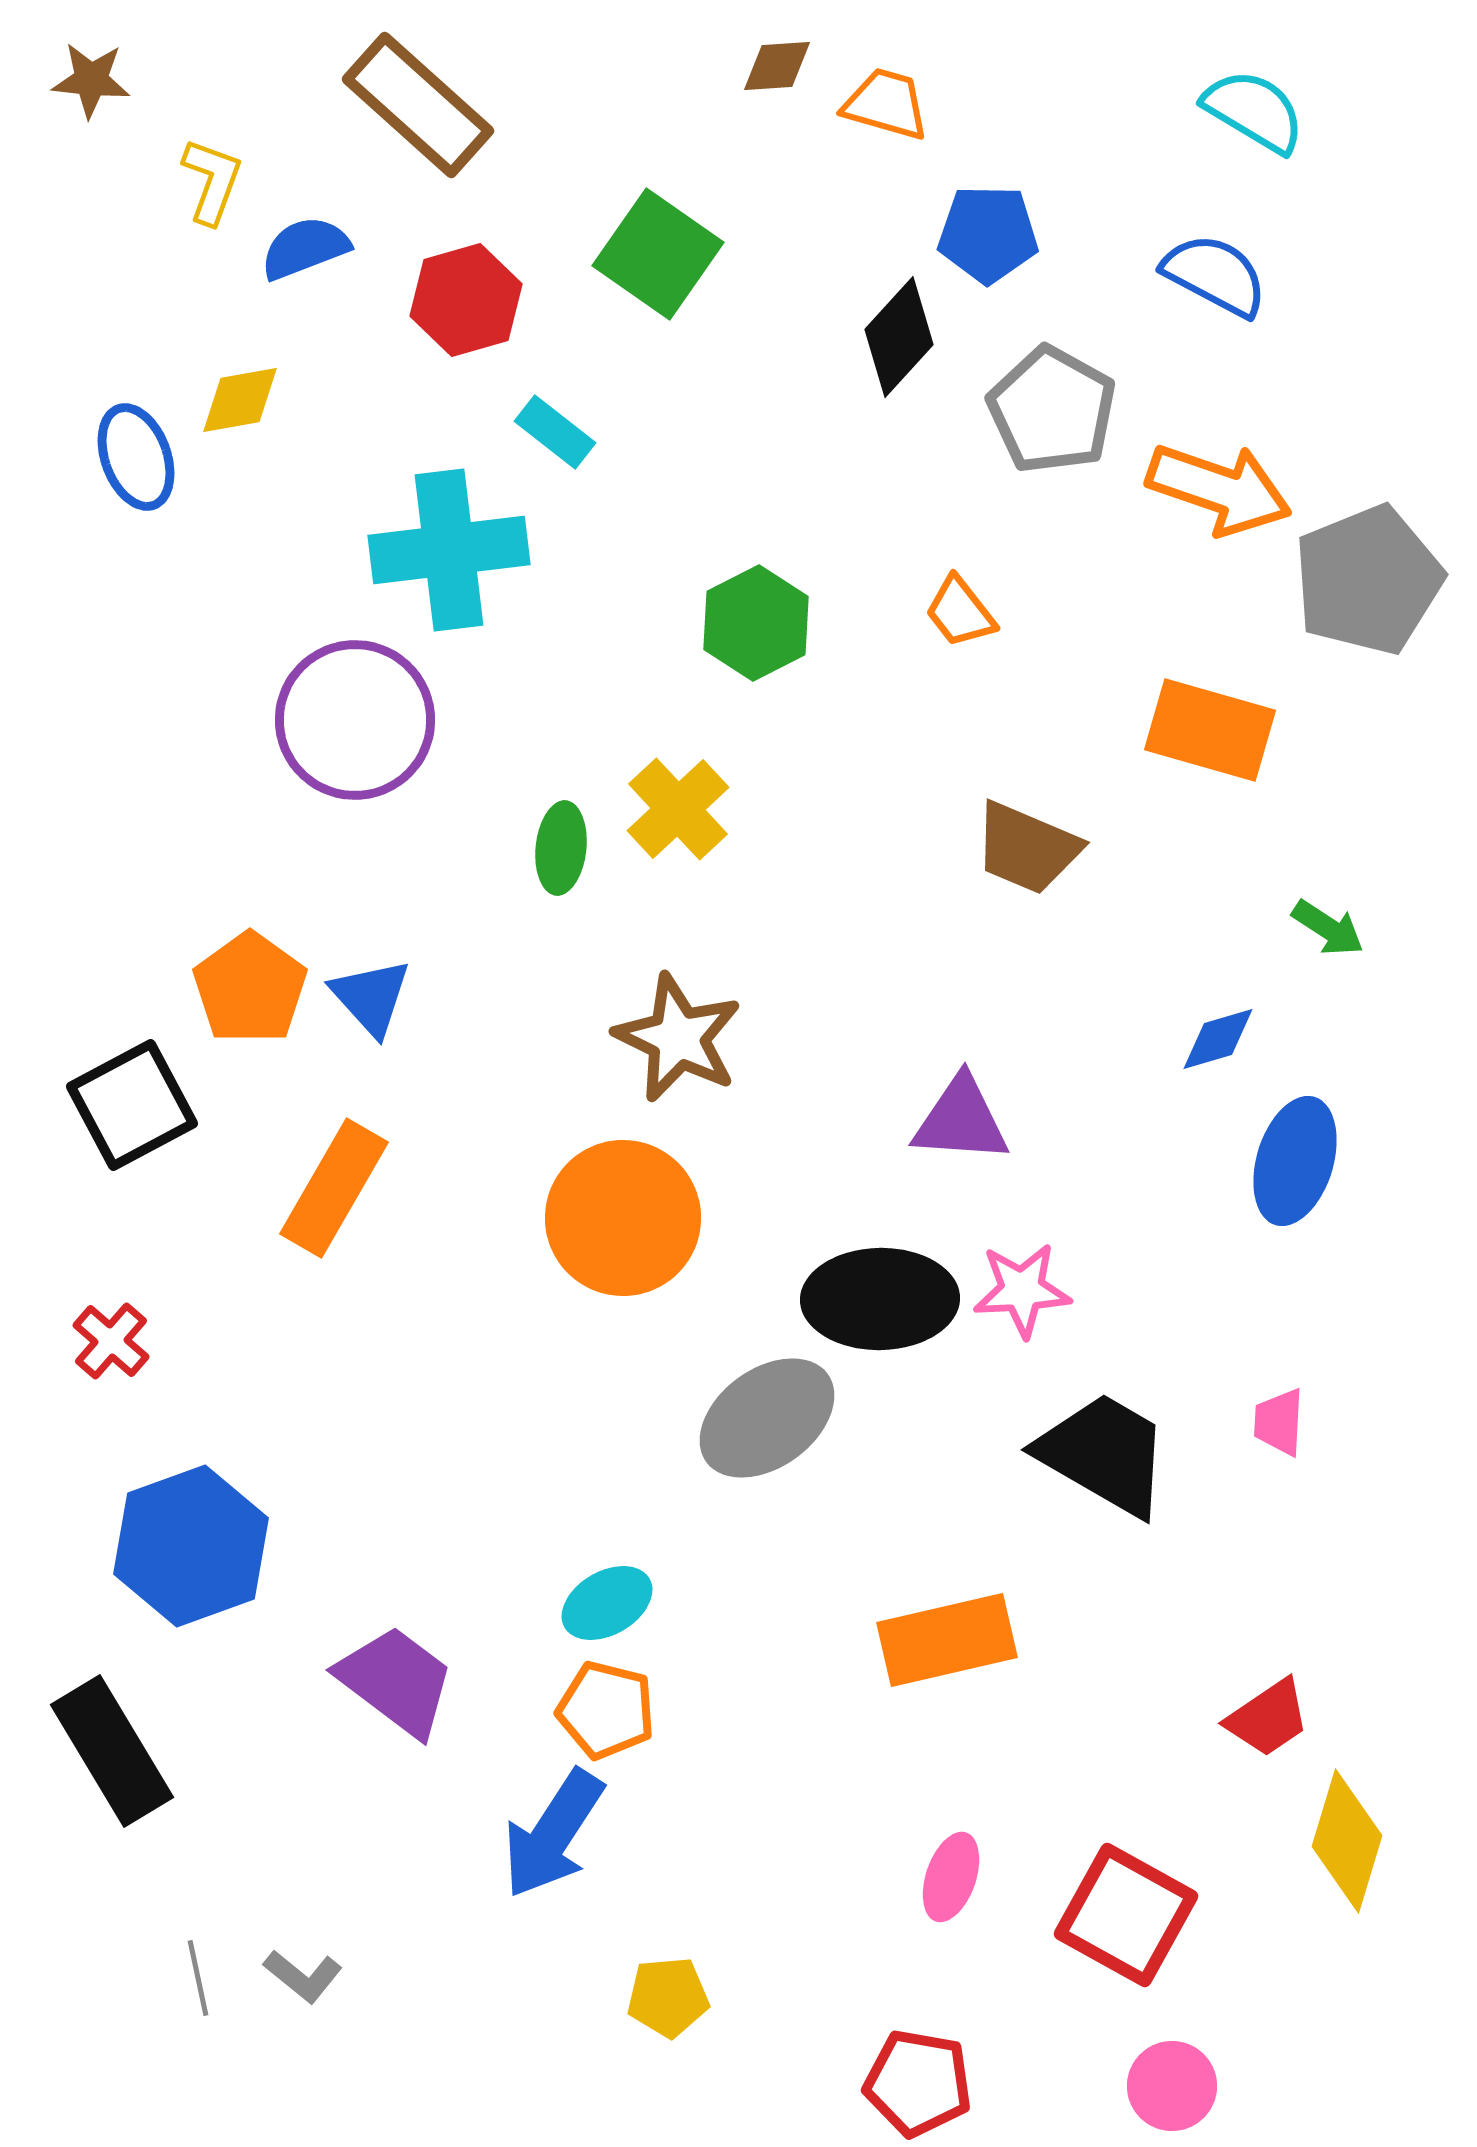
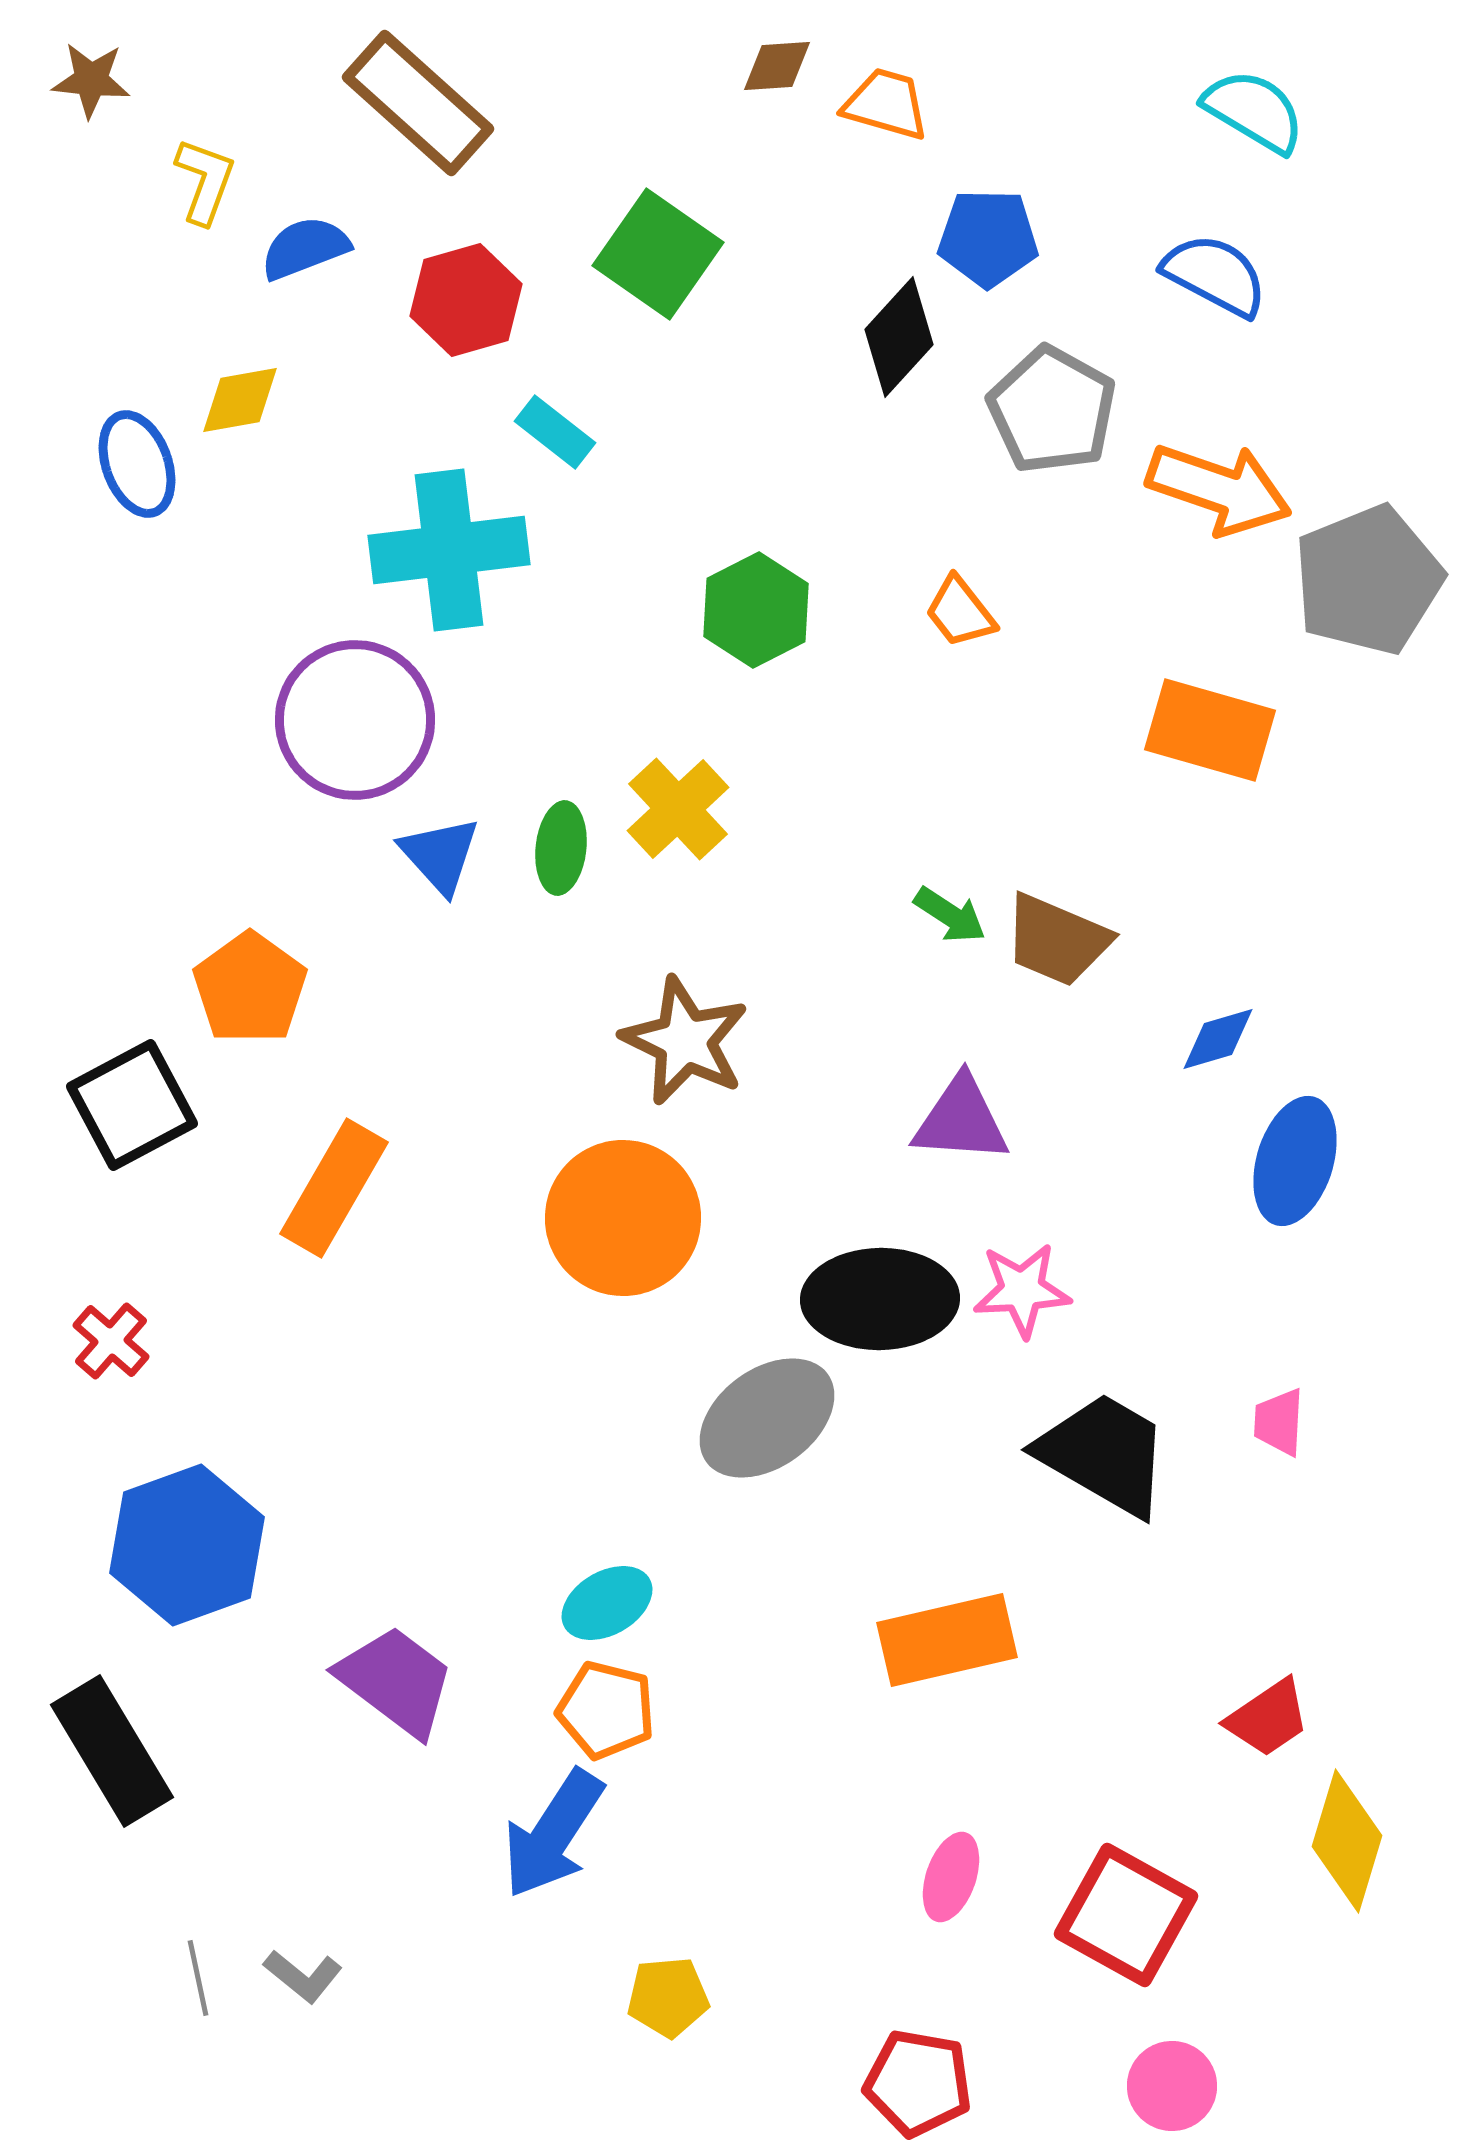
brown rectangle at (418, 105): moved 2 px up
yellow L-shape at (212, 181): moved 7 px left
blue pentagon at (988, 234): moved 4 px down
blue ellipse at (136, 457): moved 1 px right, 7 px down
green hexagon at (756, 623): moved 13 px up
brown trapezoid at (1027, 848): moved 30 px right, 92 px down
green arrow at (1328, 928): moved 378 px left, 13 px up
blue triangle at (371, 997): moved 69 px right, 142 px up
brown star at (678, 1038): moved 7 px right, 3 px down
blue hexagon at (191, 1546): moved 4 px left, 1 px up
